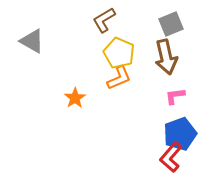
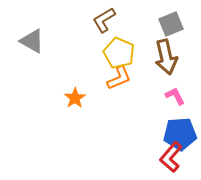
pink L-shape: rotated 70 degrees clockwise
blue pentagon: rotated 16 degrees clockwise
